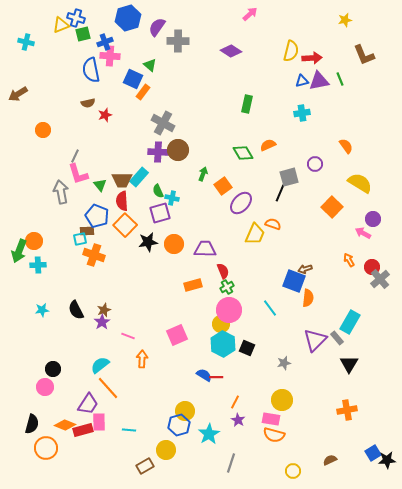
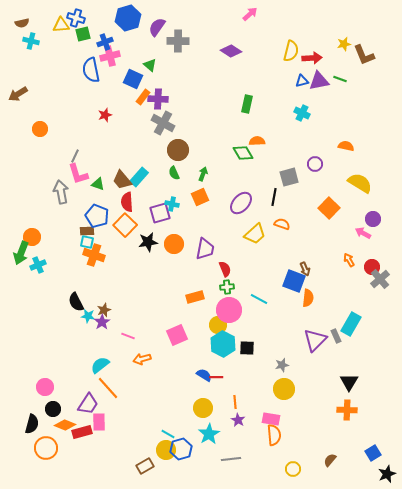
yellow star at (345, 20): moved 1 px left, 24 px down
yellow triangle at (61, 25): rotated 18 degrees clockwise
cyan cross at (26, 42): moved 5 px right, 1 px up
pink cross at (110, 56): rotated 18 degrees counterclockwise
green line at (340, 79): rotated 48 degrees counterclockwise
orange rectangle at (143, 92): moved 5 px down
brown semicircle at (88, 103): moved 66 px left, 80 px up
cyan cross at (302, 113): rotated 35 degrees clockwise
orange circle at (43, 130): moved 3 px left, 1 px up
orange semicircle at (268, 145): moved 11 px left, 4 px up; rotated 21 degrees clockwise
orange semicircle at (346, 146): rotated 42 degrees counterclockwise
purple cross at (158, 152): moved 53 px up
brown trapezoid at (122, 180): rotated 50 degrees clockwise
green triangle at (100, 185): moved 2 px left, 1 px up; rotated 32 degrees counterclockwise
orange square at (223, 186): moved 23 px left, 11 px down; rotated 12 degrees clockwise
green semicircle at (158, 191): moved 16 px right, 18 px up
black line at (280, 193): moved 6 px left, 4 px down; rotated 12 degrees counterclockwise
cyan cross at (172, 198): moved 6 px down
red semicircle at (122, 201): moved 5 px right, 1 px down
orange square at (332, 207): moved 3 px left, 1 px down
orange semicircle at (273, 224): moved 9 px right
yellow trapezoid at (255, 234): rotated 25 degrees clockwise
cyan square at (80, 239): moved 7 px right, 3 px down; rotated 24 degrees clockwise
orange circle at (34, 241): moved 2 px left, 4 px up
purple trapezoid at (205, 249): rotated 100 degrees clockwise
green arrow at (19, 251): moved 2 px right, 2 px down
cyan cross at (38, 265): rotated 21 degrees counterclockwise
brown arrow at (305, 269): rotated 96 degrees counterclockwise
red semicircle at (223, 271): moved 2 px right, 2 px up
orange rectangle at (193, 285): moved 2 px right, 12 px down
green cross at (227, 287): rotated 24 degrees clockwise
cyan line at (270, 308): moved 11 px left, 9 px up; rotated 24 degrees counterclockwise
cyan star at (42, 310): moved 46 px right, 6 px down; rotated 16 degrees clockwise
black semicircle at (76, 310): moved 8 px up
cyan rectangle at (350, 322): moved 1 px right, 2 px down
yellow circle at (221, 324): moved 3 px left, 1 px down
gray rectangle at (337, 338): moved 1 px left, 2 px up; rotated 16 degrees clockwise
black square at (247, 348): rotated 21 degrees counterclockwise
orange arrow at (142, 359): rotated 108 degrees counterclockwise
gray star at (284, 363): moved 2 px left, 2 px down
black triangle at (349, 364): moved 18 px down
black circle at (53, 369): moved 40 px down
yellow circle at (282, 400): moved 2 px right, 11 px up
orange line at (235, 402): rotated 32 degrees counterclockwise
orange cross at (347, 410): rotated 12 degrees clockwise
yellow circle at (185, 411): moved 18 px right, 3 px up
blue hexagon at (179, 425): moved 2 px right, 24 px down
red rectangle at (83, 430): moved 1 px left, 2 px down
cyan line at (129, 430): moved 39 px right, 4 px down; rotated 24 degrees clockwise
orange semicircle at (274, 435): rotated 110 degrees counterclockwise
brown semicircle at (330, 460): rotated 24 degrees counterclockwise
black star at (387, 460): moved 14 px down; rotated 18 degrees counterclockwise
gray line at (231, 463): moved 4 px up; rotated 66 degrees clockwise
yellow circle at (293, 471): moved 2 px up
